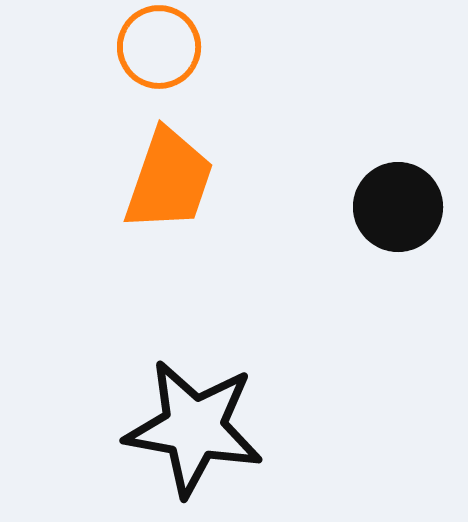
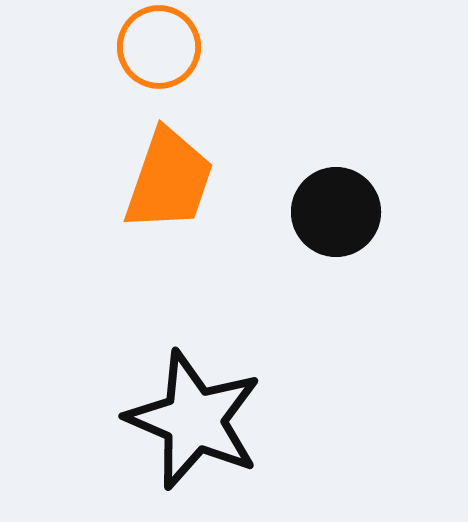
black circle: moved 62 px left, 5 px down
black star: moved 8 px up; rotated 13 degrees clockwise
